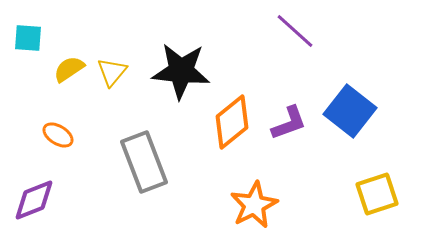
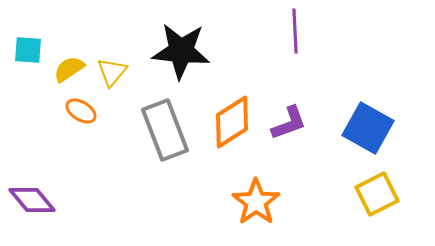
purple line: rotated 45 degrees clockwise
cyan square: moved 12 px down
black star: moved 20 px up
blue square: moved 18 px right, 17 px down; rotated 9 degrees counterclockwise
orange diamond: rotated 6 degrees clockwise
orange ellipse: moved 23 px right, 24 px up
gray rectangle: moved 21 px right, 32 px up
yellow square: rotated 9 degrees counterclockwise
purple diamond: moved 2 px left; rotated 72 degrees clockwise
orange star: moved 2 px right, 3 px up; rotated 9 degrees counterclockwise
